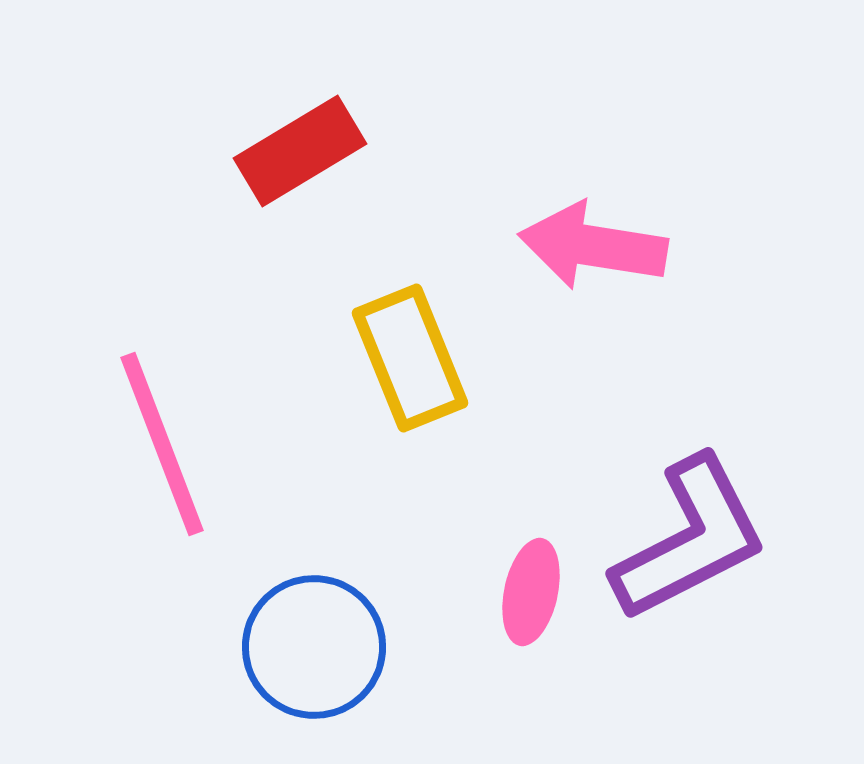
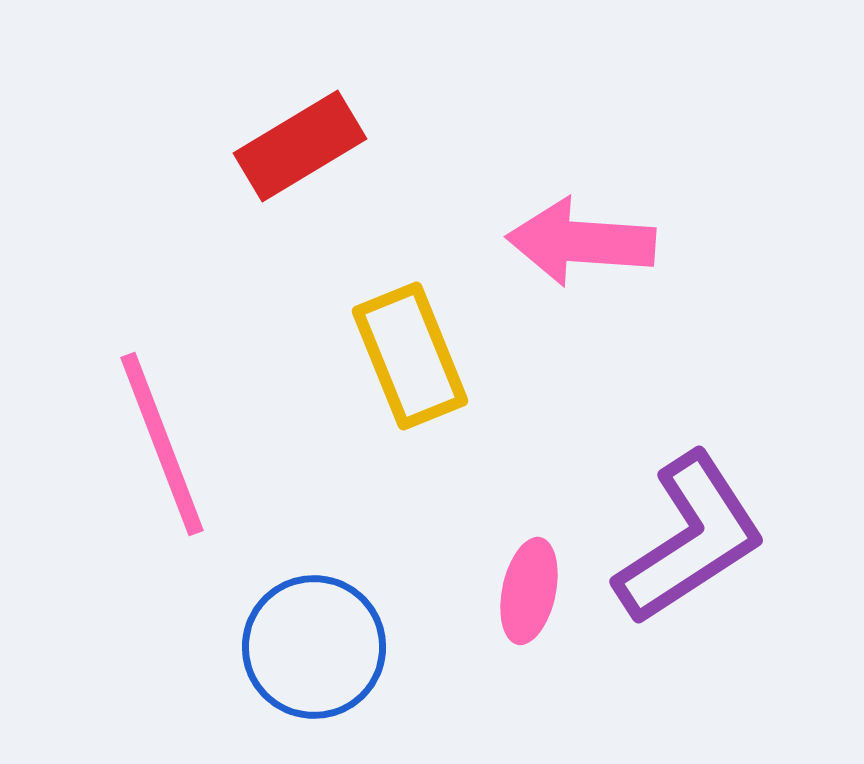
red rectangle: moved 5 px up
pink arrow: moved 12 px left, 4 px up; rotated 5 degrees counterclockwise
yellow rectangle: moved 2 px up
purple L-shape: rotated 6 degrees counterclockwise
pink ellipse: moved 2 px left, 1 px up
